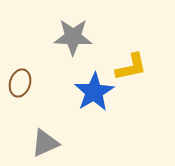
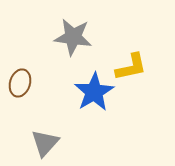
gray star: rotated 6 degrees clockwise
gray triangle: rotated 24 degrees counterclockwise
